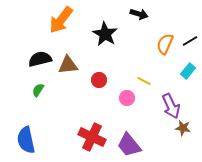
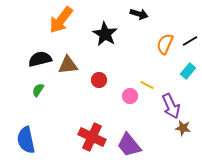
yellow line: moved 3 px right, 4 px down
pink circle: moved 3 px right, 2 px up
